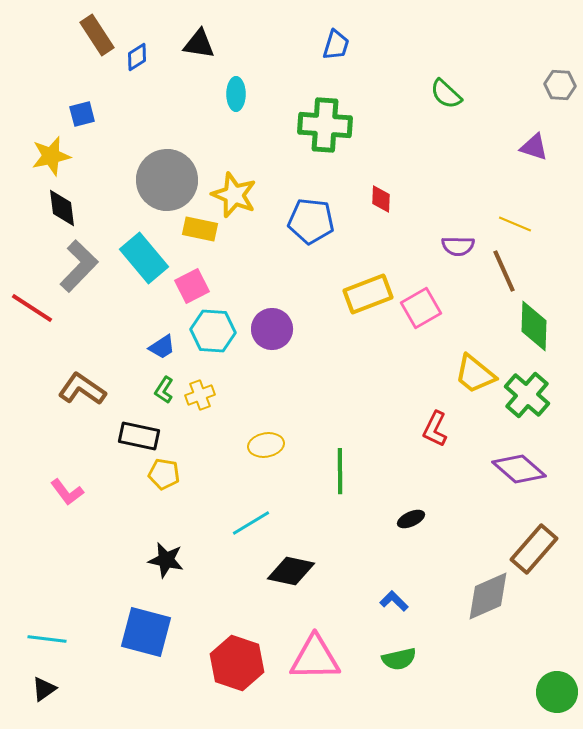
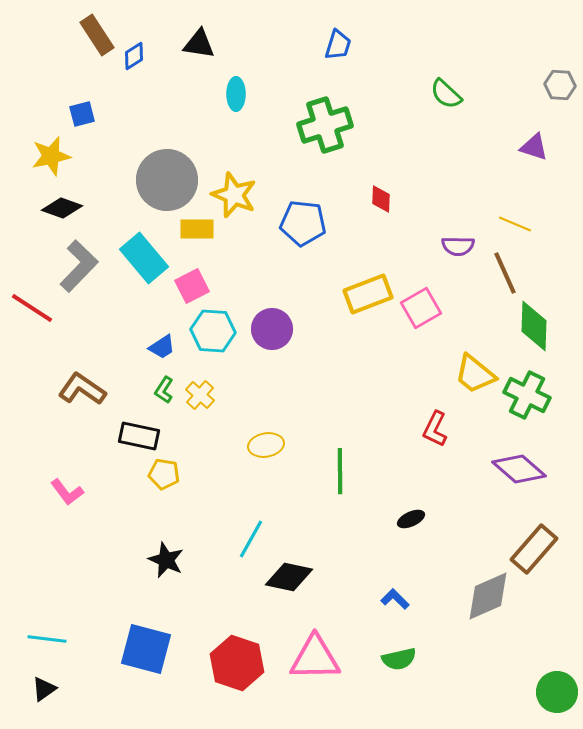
blue trapezoid at (336, 45): moved 2 px right
blue diamond at (137, 57): moved 3 px left, 1 px up
green cross at (325, 125): rotated 22 degrees counterclockwise
black diamond at (62, 208): rotated 63 degrees counterclockwise
blue pentagon at (311, 221): moved 8 px left, 2 px down
yellow rectangle at (200, 229): moved 3 px left; rotated 12 degrees counterclockwise
brown line at (504, 271): moved 1 px right, 2 px down
yellow cross at (200, 395): rotated 28 degrees counterclockwise
green cross at (527, 395): rotated 15 degrees counterclockwise
cyan line at (251, 523): moved 16 px down; rotated 30 degrees counterclockwise
black star at (166, 560): rotated 12 degrees clockwise
black diamond at (291, 571): moved 2 px left, 6 px down
blue L-shape at (394, 601): moved 1 px right, 2 px up
blue square at (146, 632): moved 17 px down
